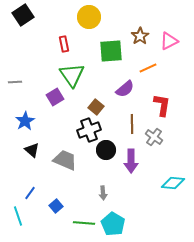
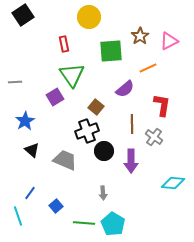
black cross: moved 2 px left, 1 px down
black circle: moved 2 px left, 1 px down
